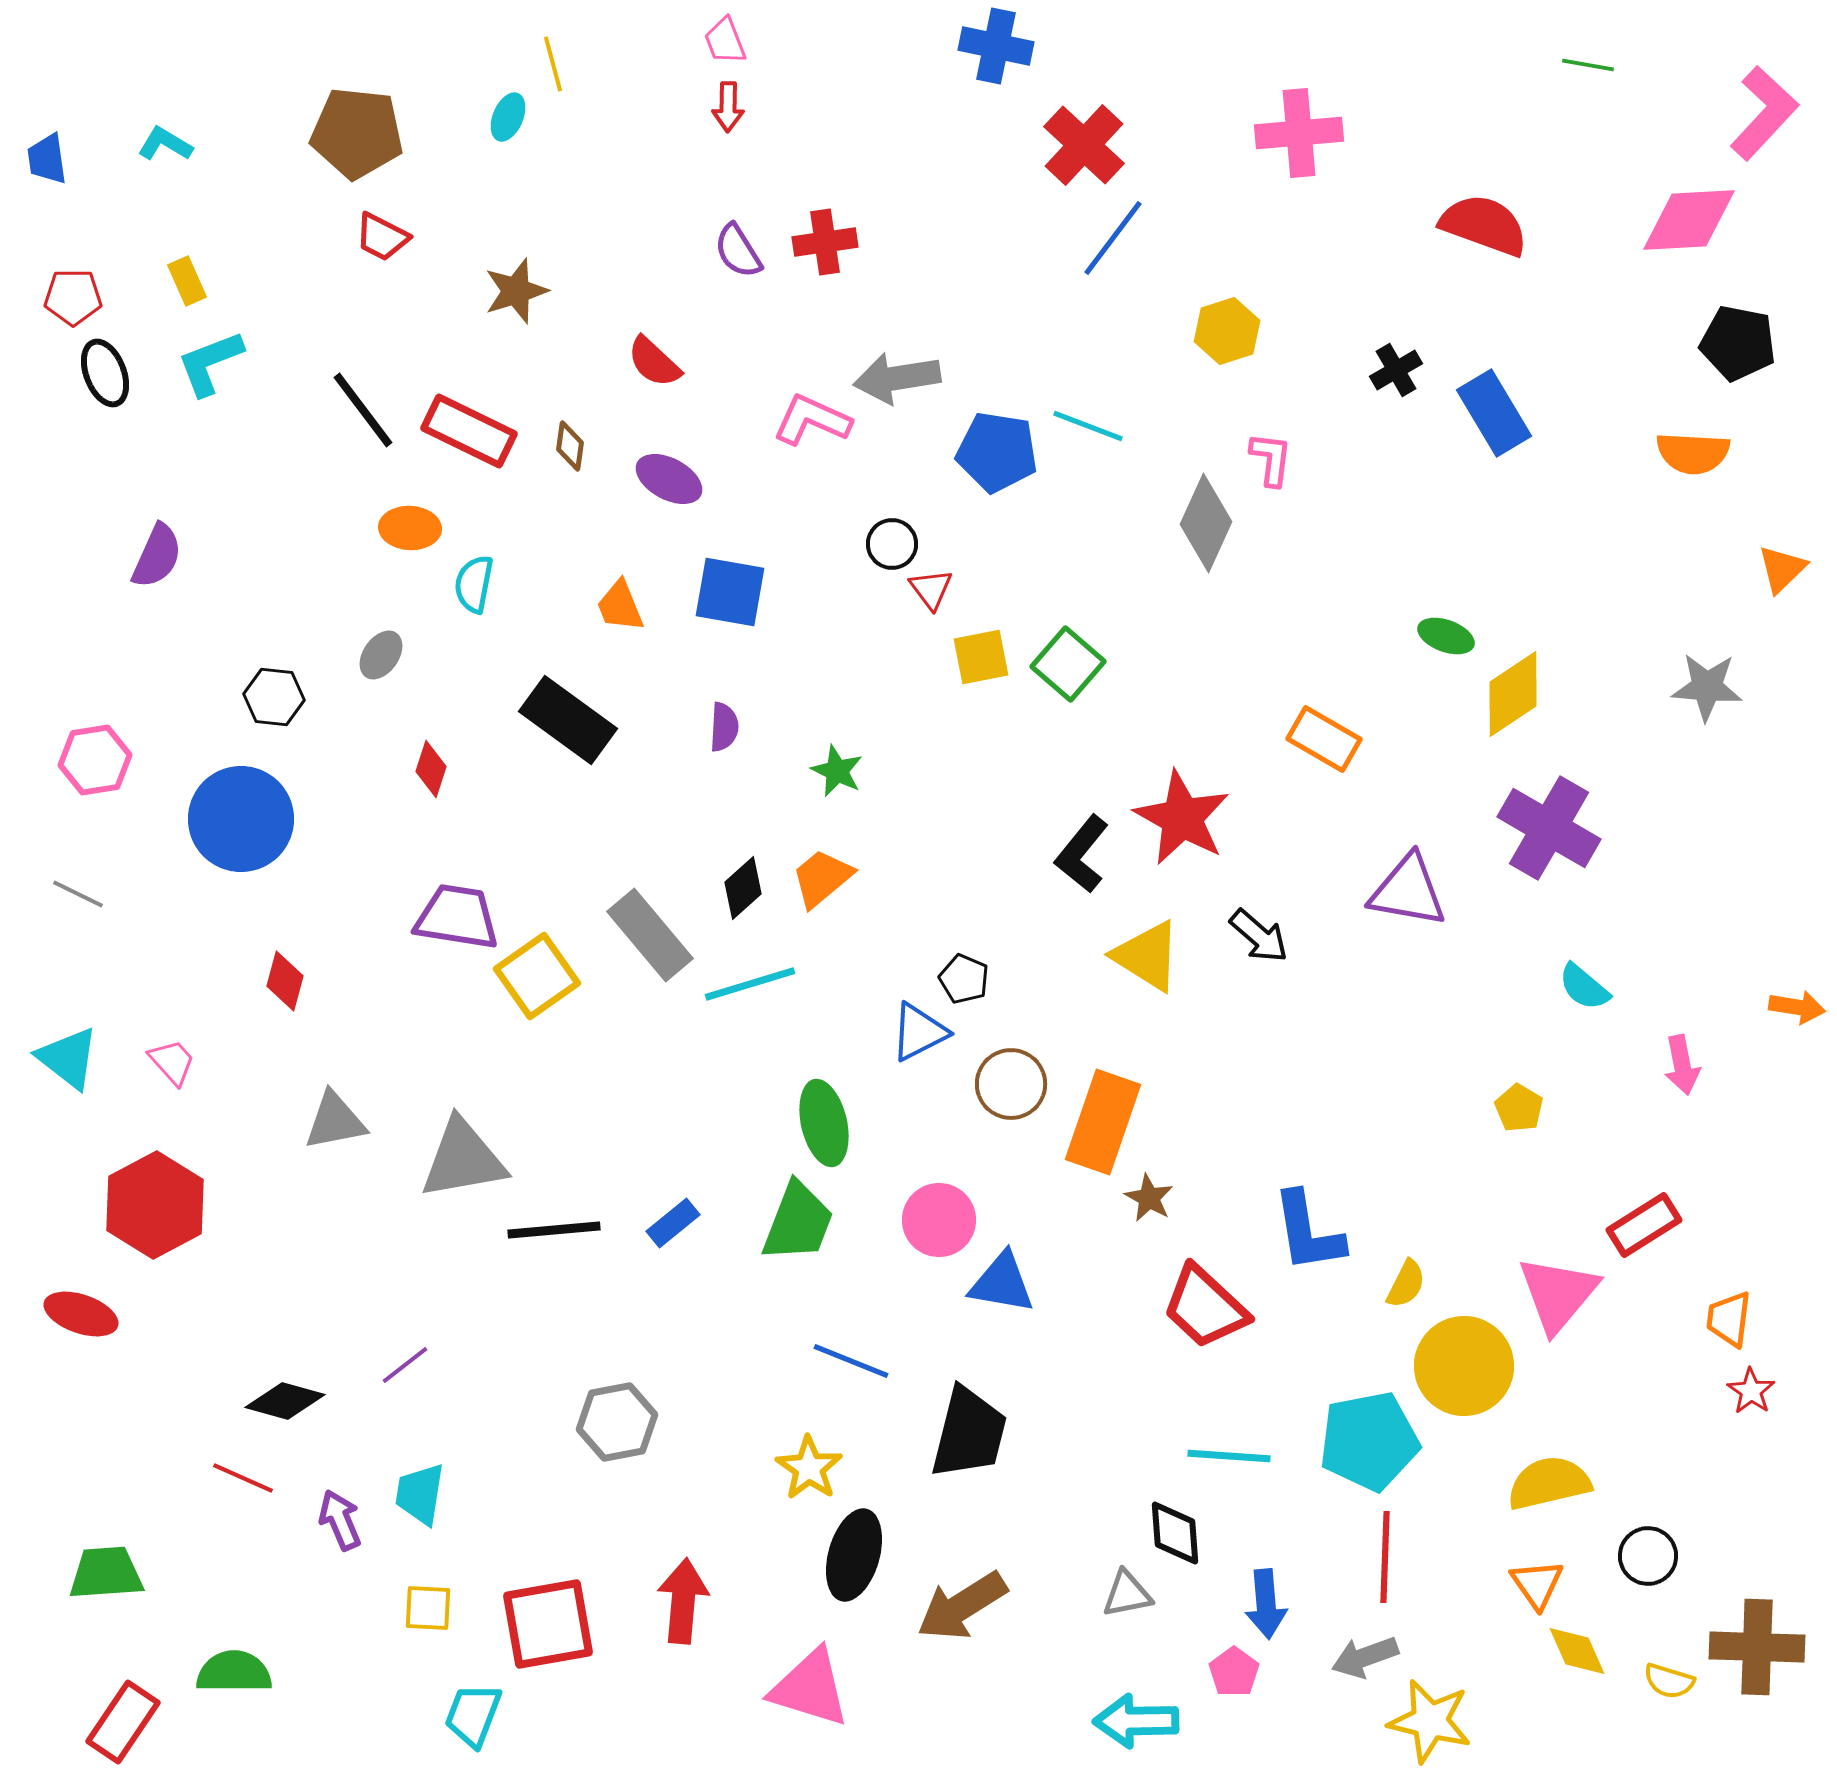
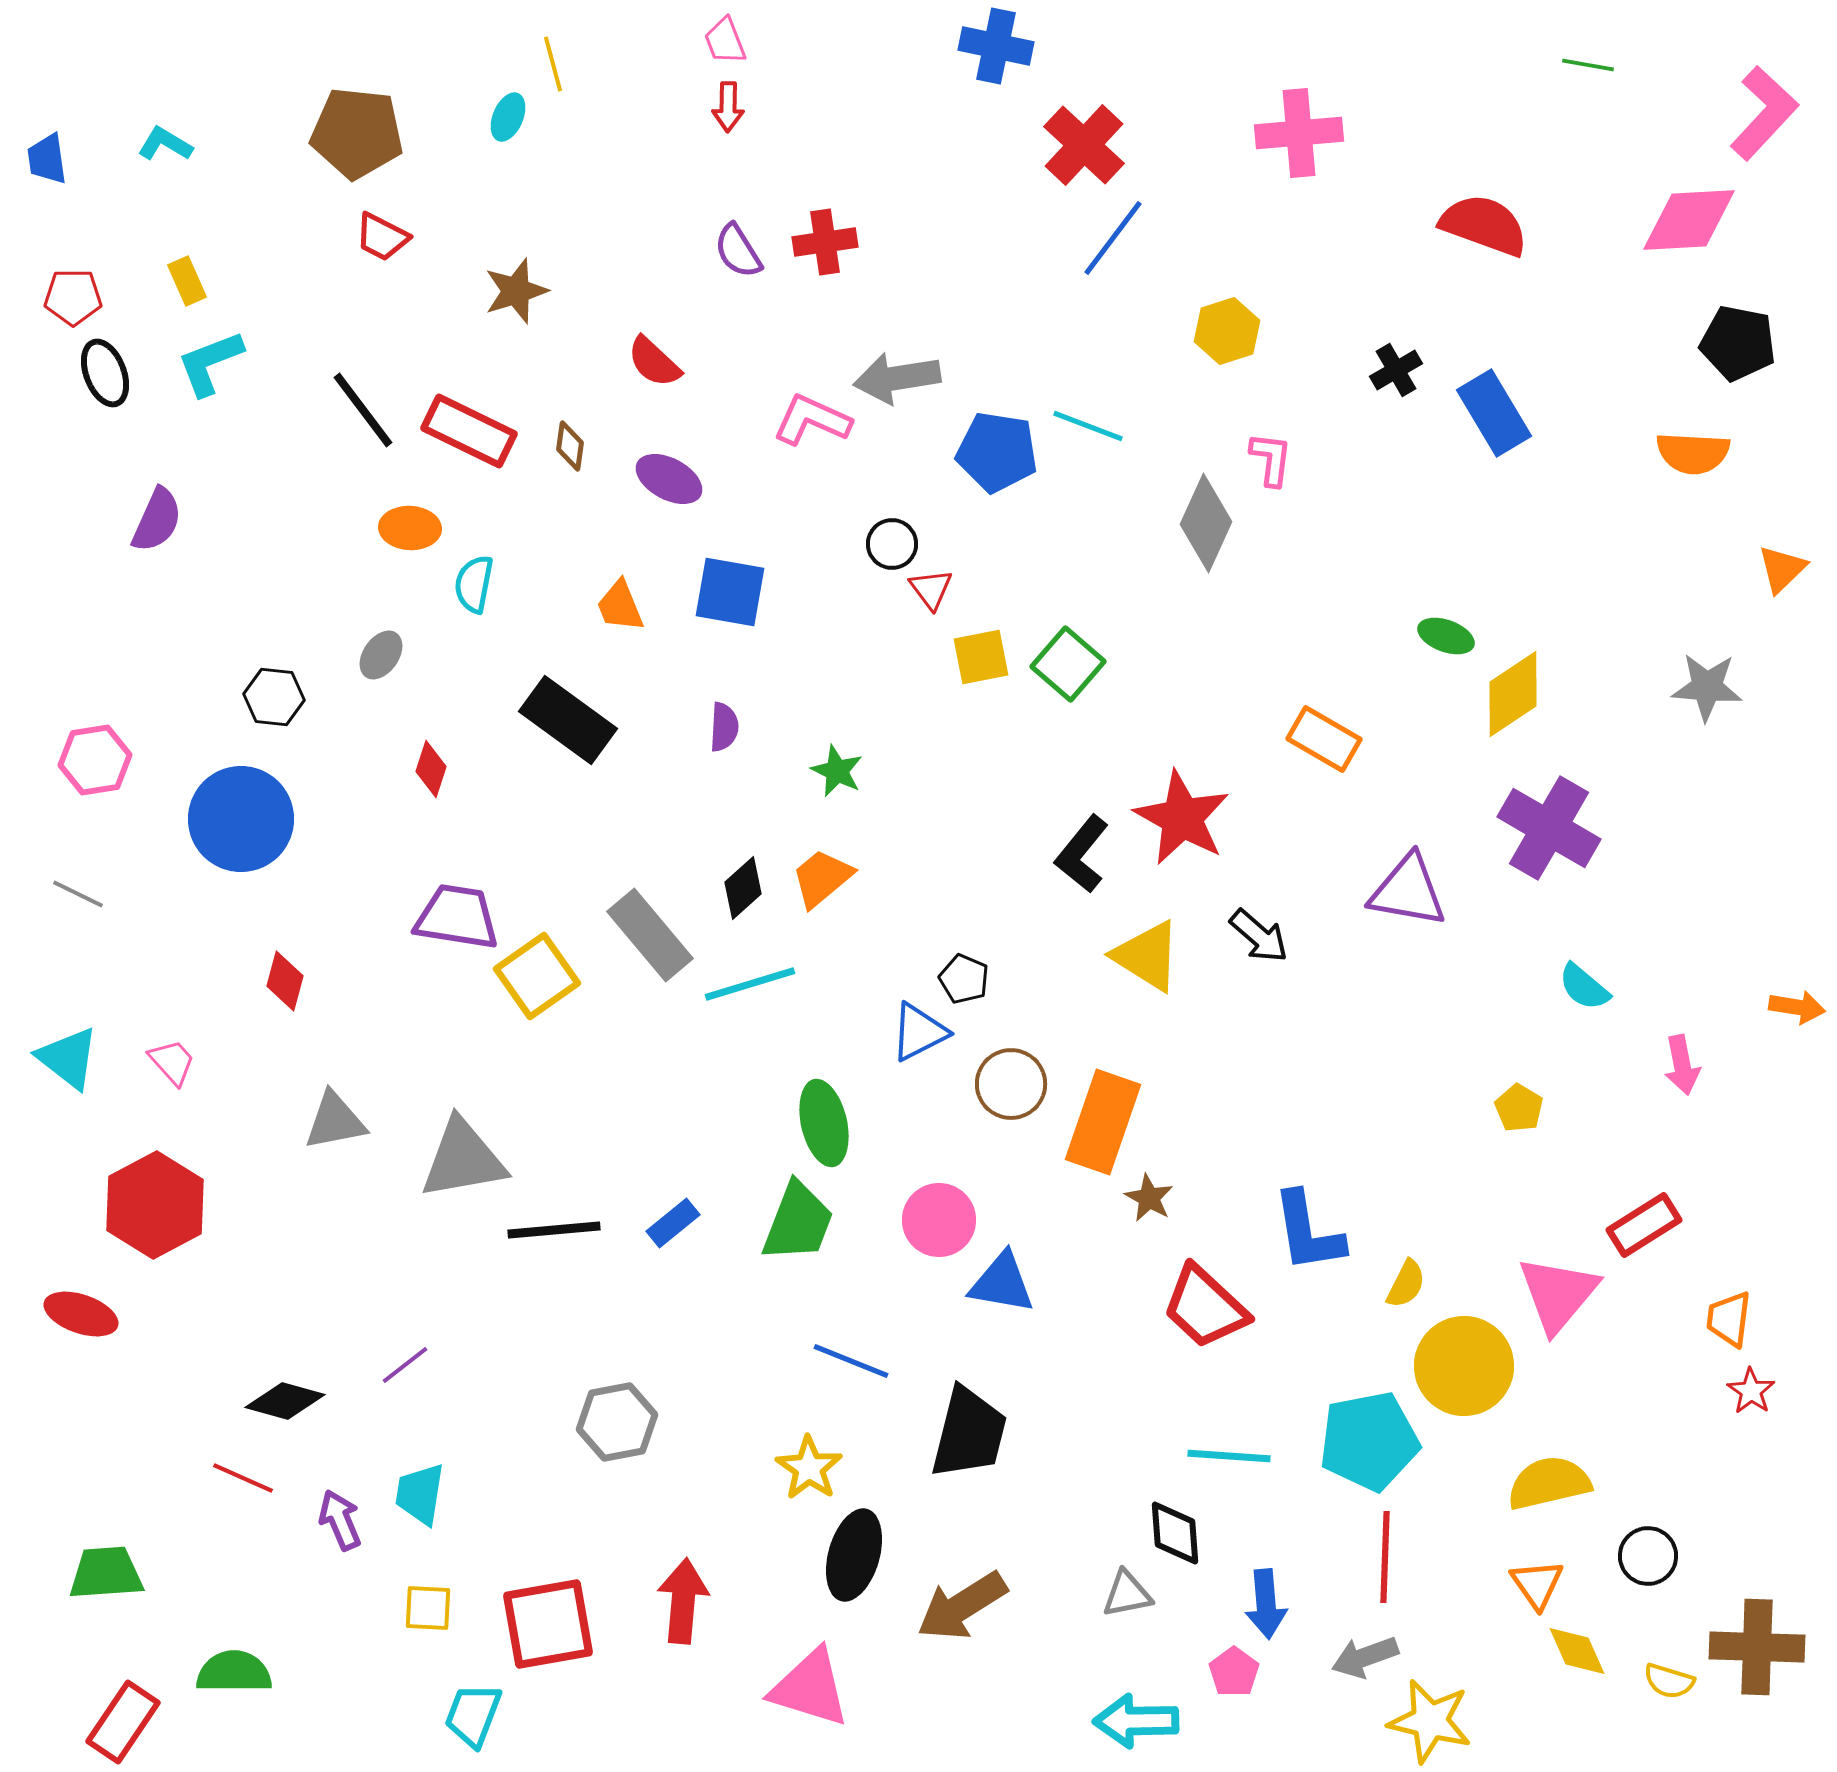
purple semicircle at (157, 556): moved 36 px up
